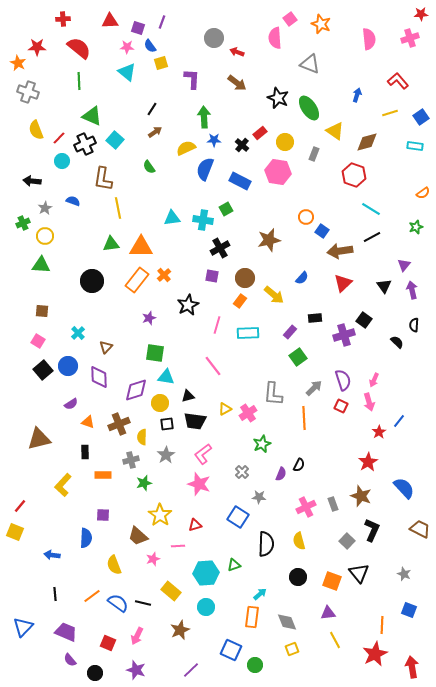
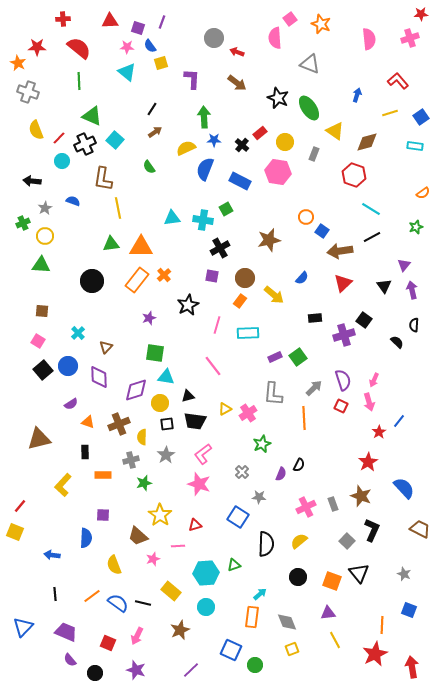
purple rectangle at (290, 332): moved 15 px left, 25 px down; rotated 24 degrees clockwise
yellow semicircle at (299, 541): rotated 66 degrees clockwise
